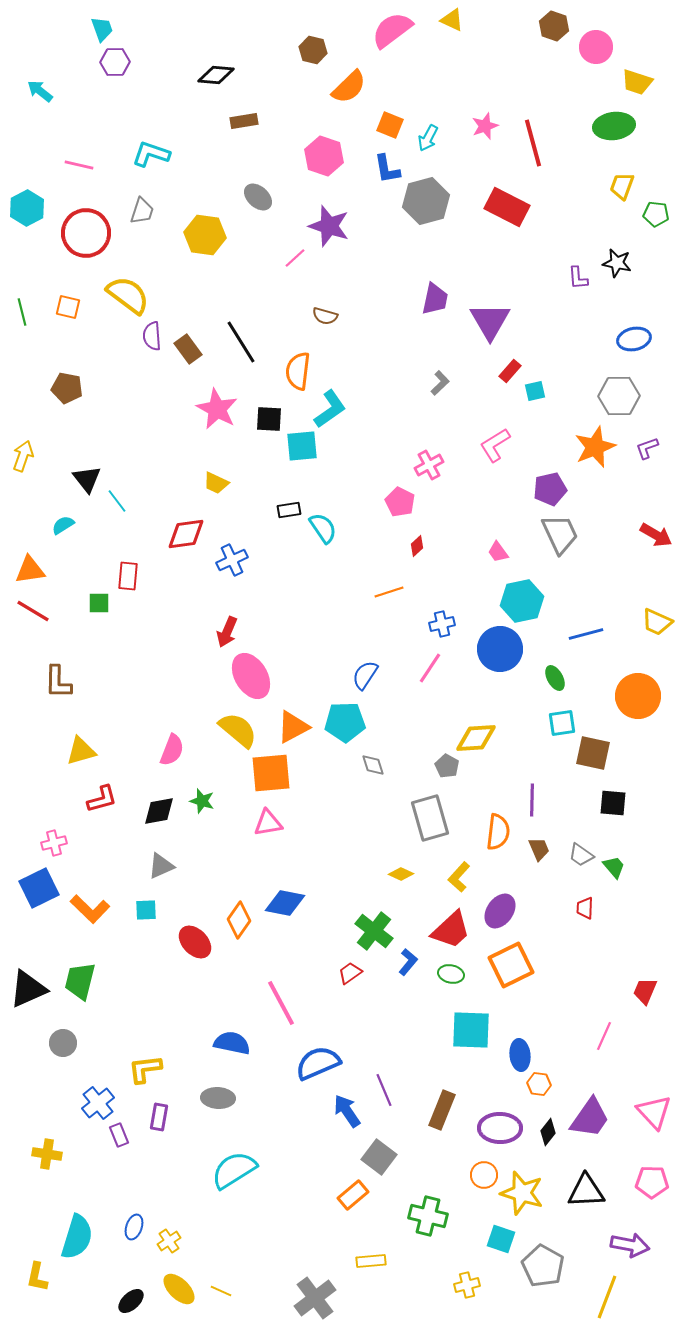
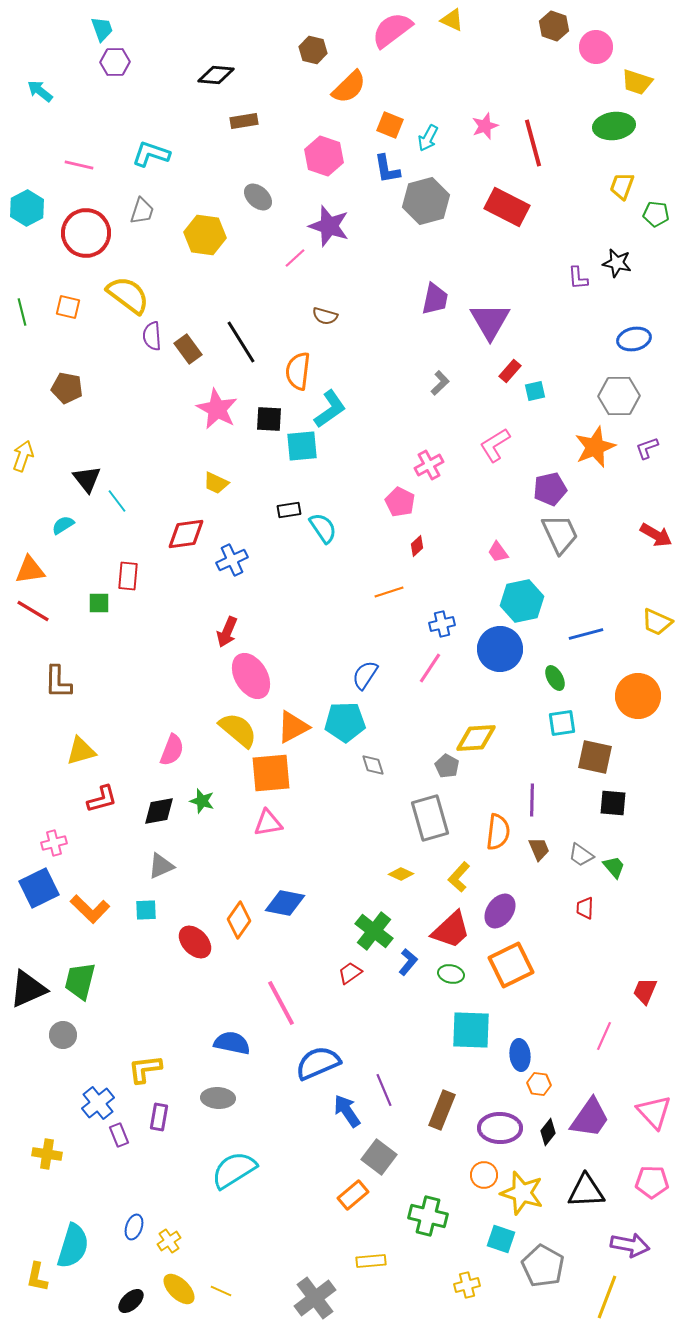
brown square at (593, 753): moved 2 px right, 4 px down
gray circle at (63, 1043): moved 8 px up
cyan semicircle at (77, 1237): moved 4 px left, 9 px down
